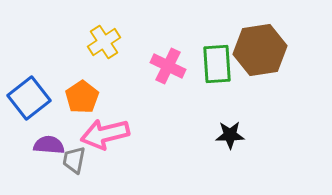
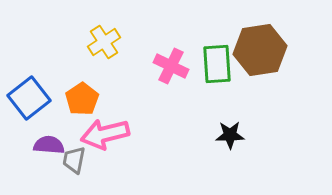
pink cross: moved 3 px right
orange pentagon: moved 2 px down
